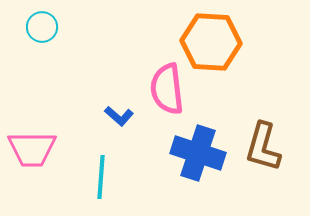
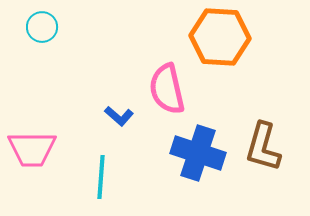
orange hexagon: moved 9 px right, 5 px up
pink semicircle: rotated 6 degrees counterclockwise
